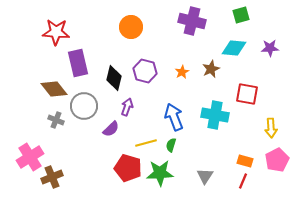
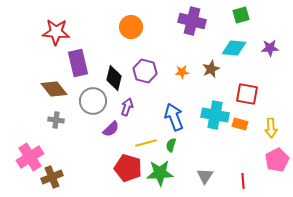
orange star: rotated 24 degrees clockwise
gray circle: moved 9 px right, 5 px up
gray cross: rotated 14 degrees counterclockwise
orange rectangle: moved 5 px left, 37 px up
red line: rotated 28 degrees counterclockwise
